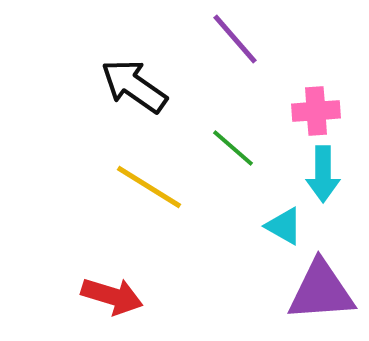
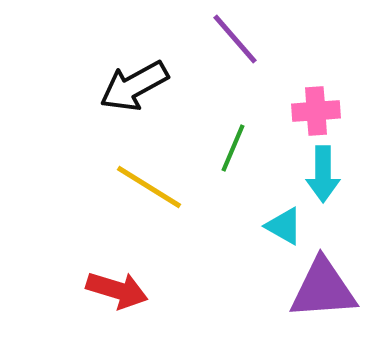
black arrow: rotated 64 degrees counterclockwise
green line: rotated 72 degrees clockwise
purple triangle: moved 2 px right, 2 px up
red arrow: moved 5 px right, 6 px up
